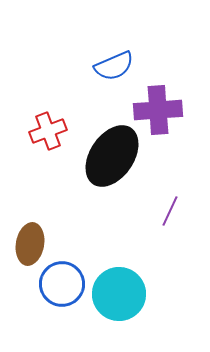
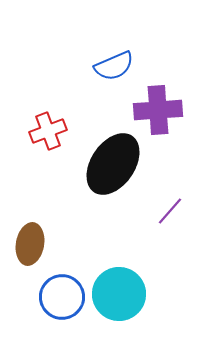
black ellipse: moved 1 px right, 8 px down
purple line: rotated 16 degrees clockwise
blue circle: moved 13 px down
